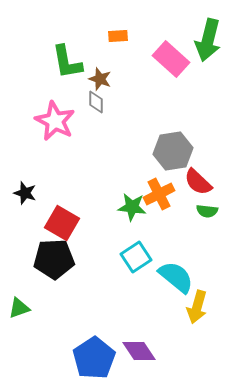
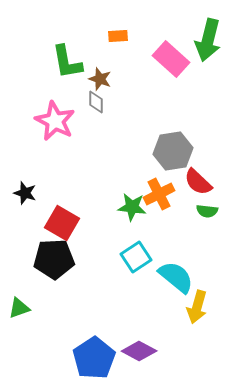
purple diamond: rotated 28 degrees counterclockwise
